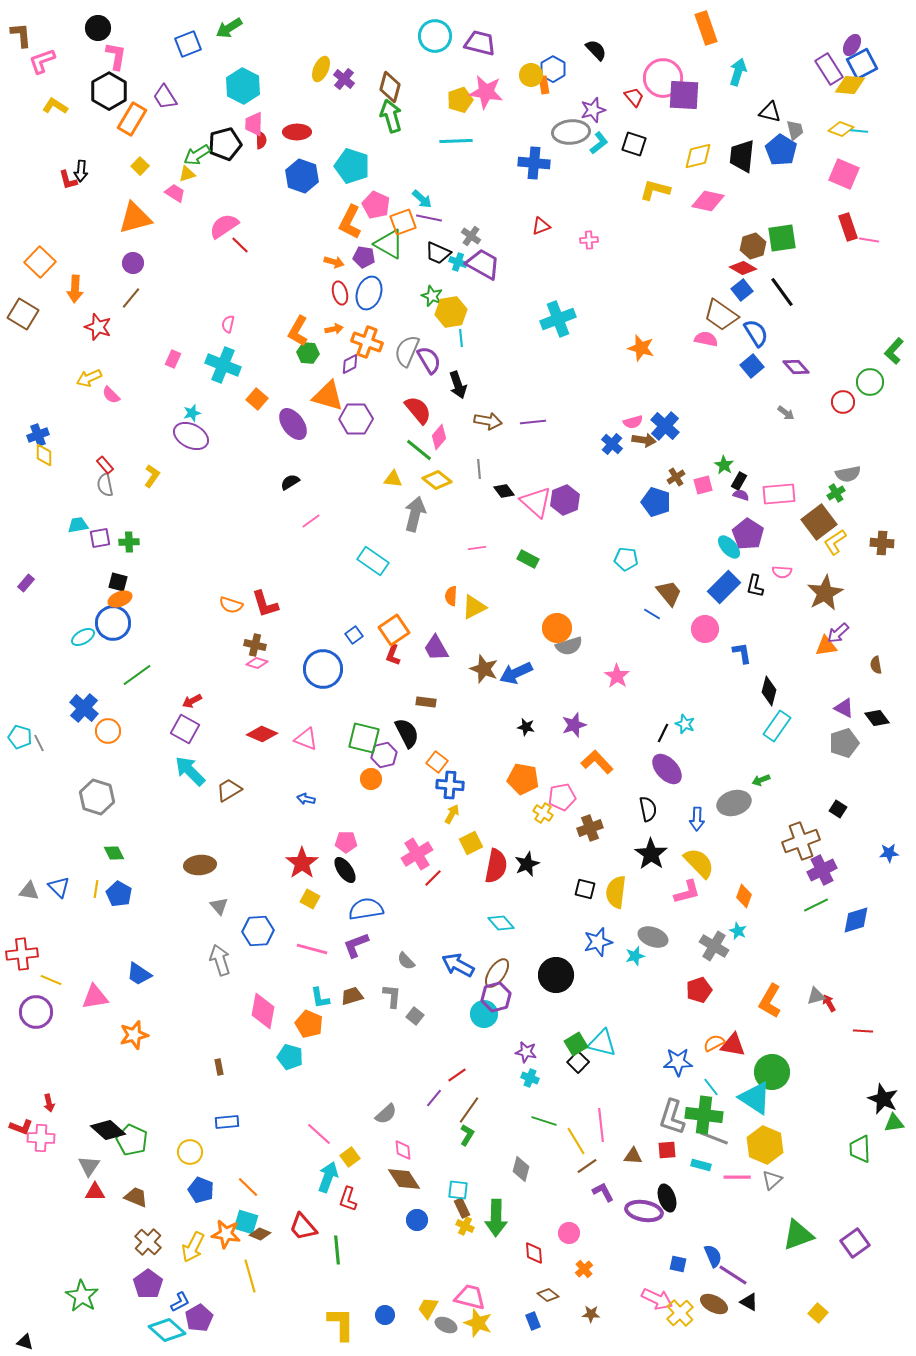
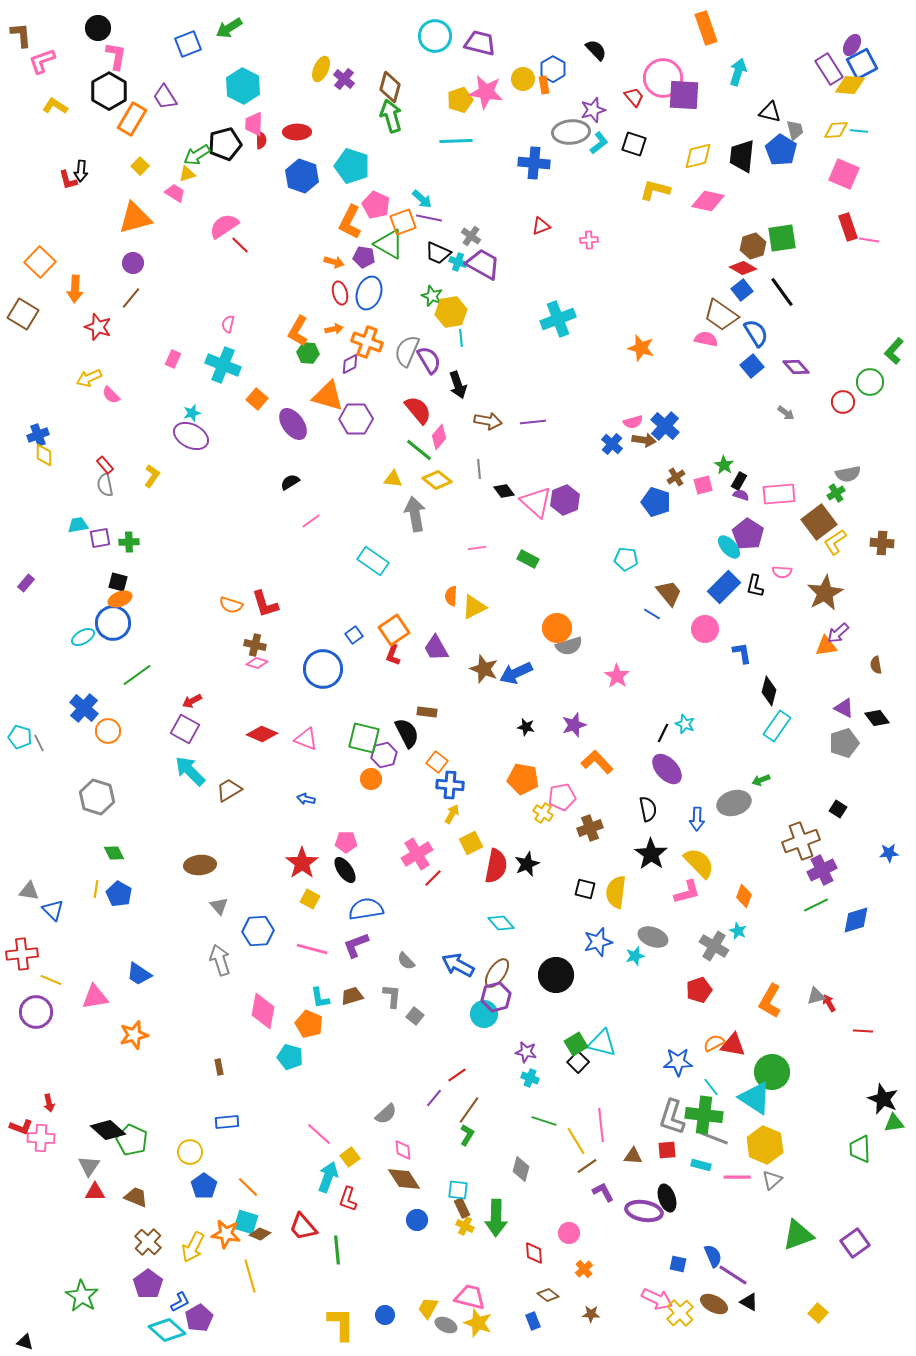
yellow circle at (531, 75): moved 8 px left, 4 px down
yellow diamond at (841, 129): moved 5 px left, 1 px down; rotated 25 degrees counterclockwise
gray arrow at (415, 514): rotated 24 degrees counterclockwise
brown rectangle at (426, 702): moved 1 px right, 10 px down
blue triangle at (59, 887): moved 6 px left, 23 px down
blue pentagon at (201, 1190): moved 3 px right, 4 px up; rotated 15 degrees clockwise
